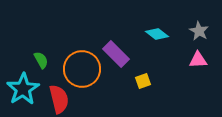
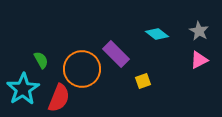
pink triangle: moved 1 px right; rotated 24 degrees counterclockwise
red semicircle: moved 1 px up; rotated 36 degrees clockwise
